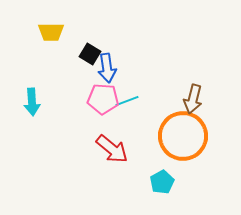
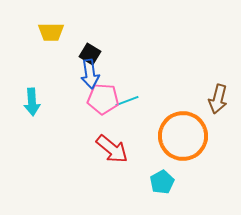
blue arrow: moved 17 px left, 6 px down
brown arrow: moved 25 px right
